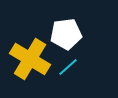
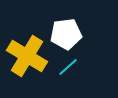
yellow cross: moved 3 px left, 3 px up
